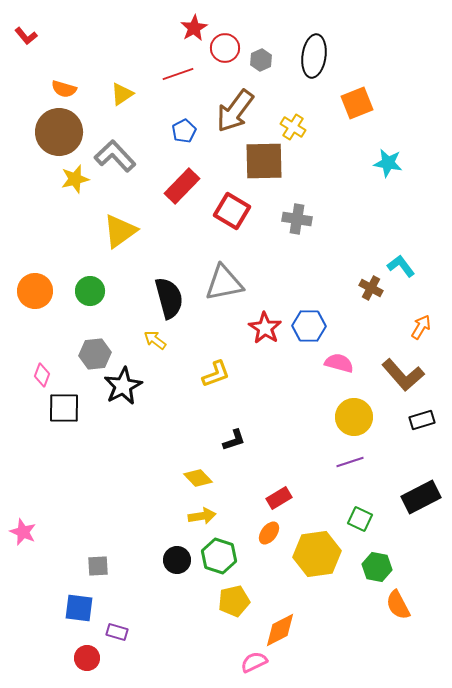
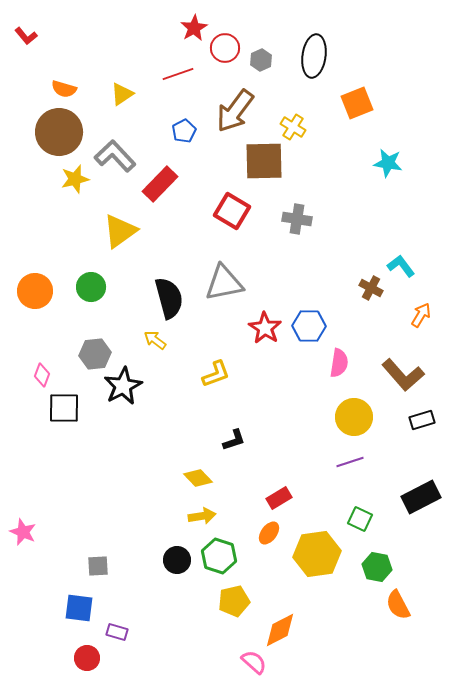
red rectangle at (182, 186): moved 22 px left, 2 px up
green circle at (90, 291): moved 1 px right, 4 px up
orange arrow at (421, 327): moved 12 px up
pink semicircle at (339, 363): rotated 84 degrees clockwise
pink semicircle at (254, 662): rotated 68 degrees clockwise
